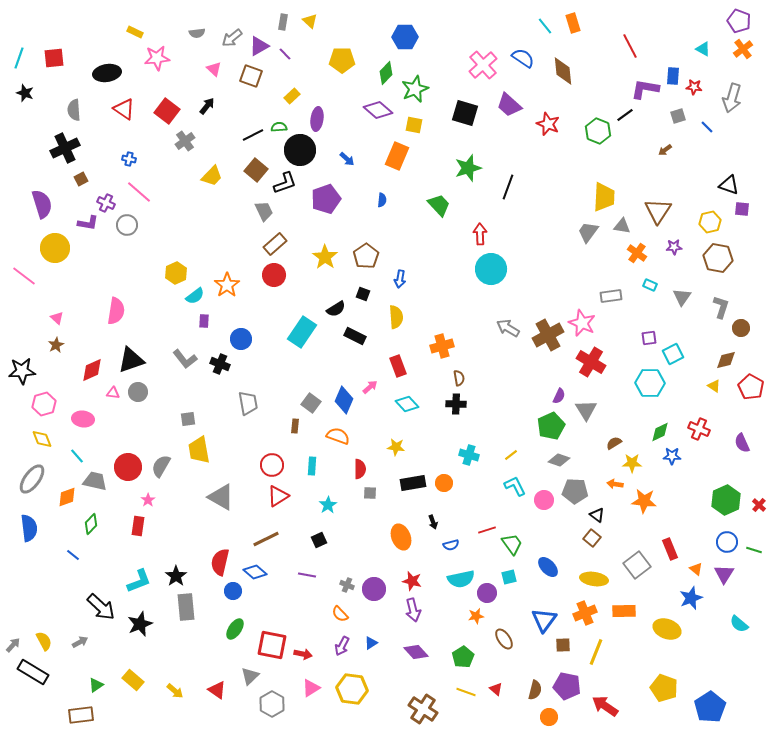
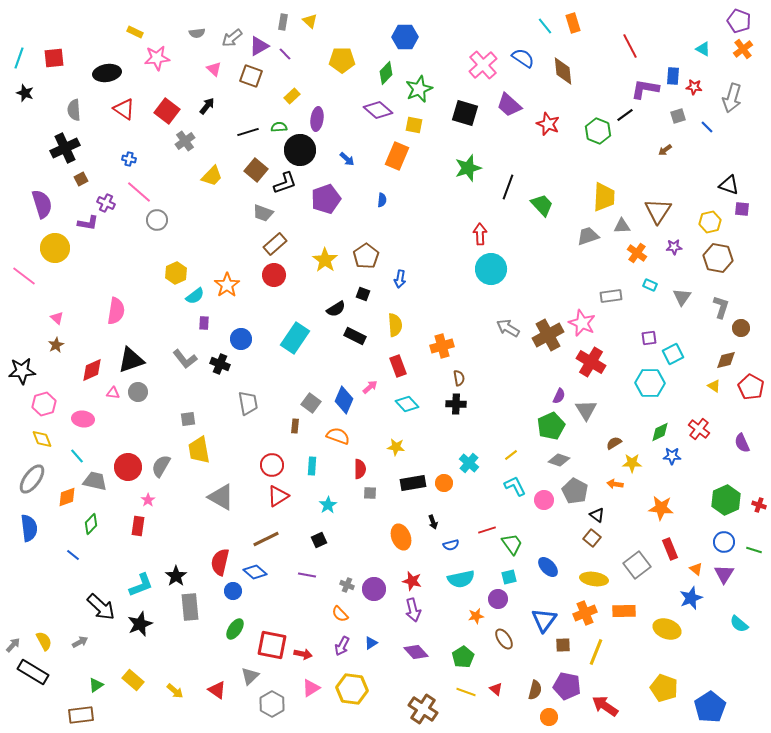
green star at (415, 89): moved 4 px right
black line at (253, 135): moved 5 px left, 3 px up; rotated 10 degrees clockwise
green trapezoid at (439, 205): moved 103 px right
gray trapezoid at (264, 211): moved 1 px left, 2 px down; rotated 135 degrees clockwise
gray circle at (127, 225): moved 30 px right, 5 px up
gray triangle at (622, 226): rotated 12 degrees counterclockwise
gray trapezoid at (588, 232): moved 4 px down; rotated 35 degrees clockwise
yellow star at (325, 257): moved 3 px down
yellow semicircle at (396, 317): moved 1 px left, 8 px down
purple rectangle at (204, 321): moved 2 px down
cyan rectangle at (302, 332): moved 7 px left, 6 px down
red cross at (699, 429): rotated 15 degrees clockwise
cyan cross at (469, 455): moved 8 px down; rotated 24 degrees clockwise
gray pentagon at (575, 491): rotated 25 degrees clockwise
orange star at (644, 501): moved 17 px right, 7 px down
red cross at (759, 505): rotated 24 degrees counterclockwise
blue circle at (727, 542): moved 3 px left
cyan L-shape at (139, 581): moved 2 px right, 4 px down
purple circle at (487, 593): moved 11 px right, 6 px down
gray rectangle at (186, 607): moved 4 px right
